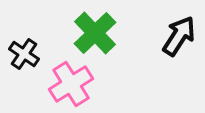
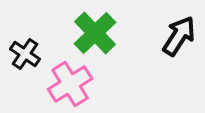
black cross: moved 1 px right
pink cross: moved 1 px left
